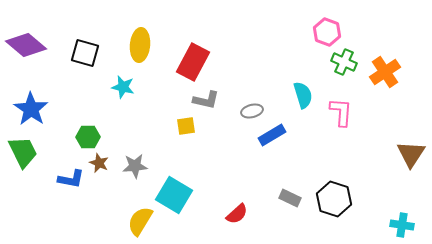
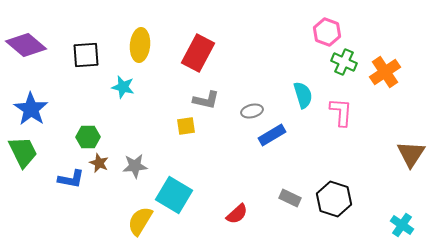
black square: moved 1 px right, 2 px down; rotated 20 degrees counterclockwise
red rectangle: moved 5 px right, 9 px up
cyan cross: rotated 25 degrees clockwise
